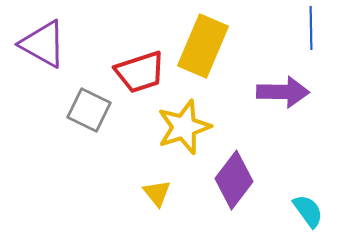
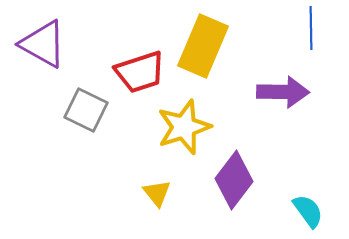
gray square: moved 3 px left
